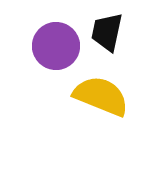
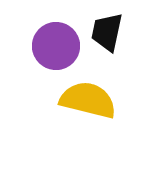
yellow semicircle: moved 13 px left, 4 px down; rotated 8 degrees counterclockwise
